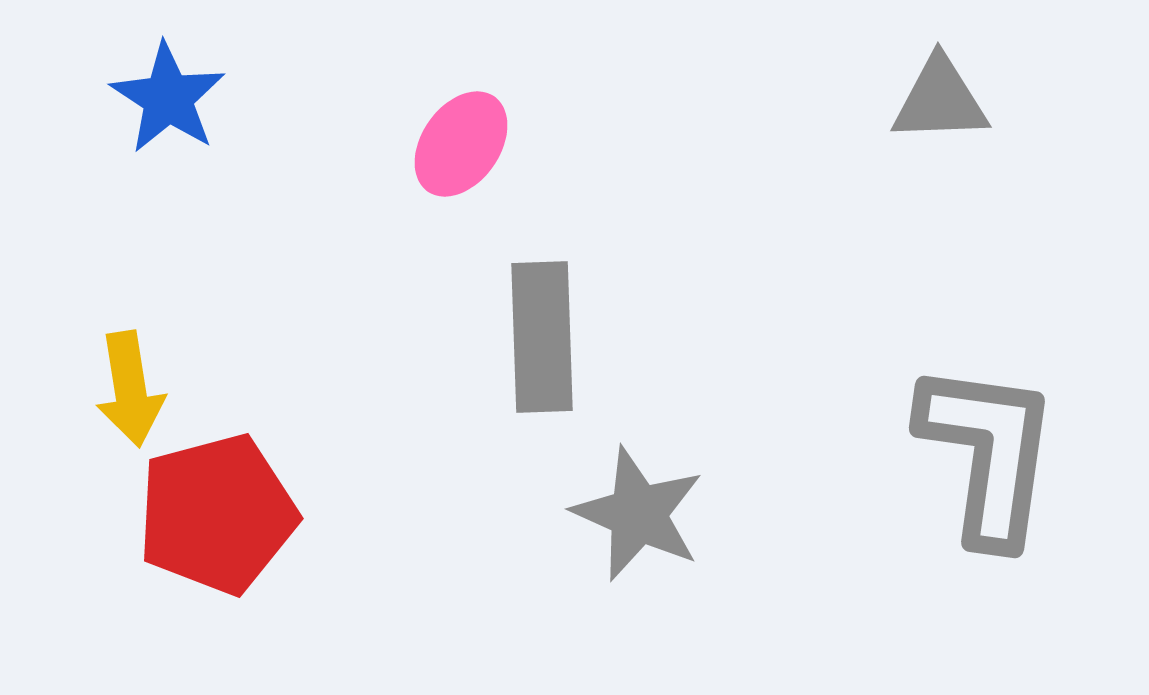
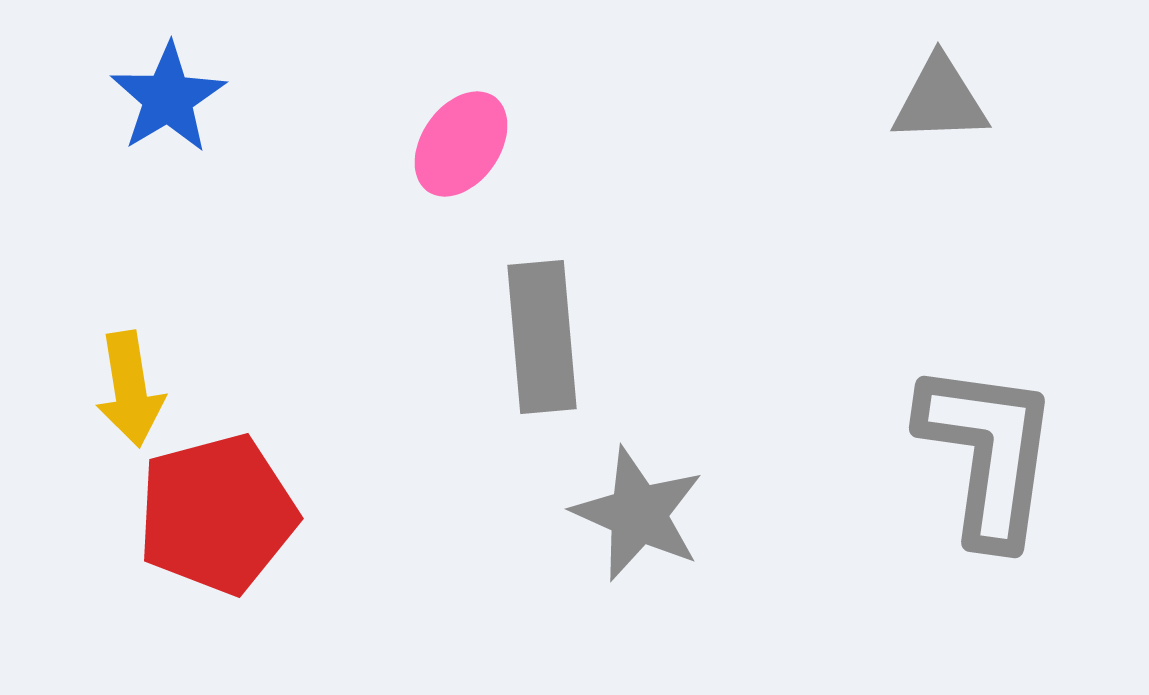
blue star: rotated 8 degrees clockwise
gray rectangle: rotated 3 degrees counterclockwise
